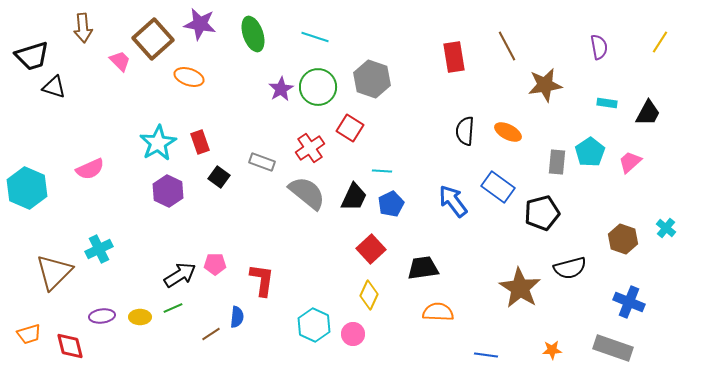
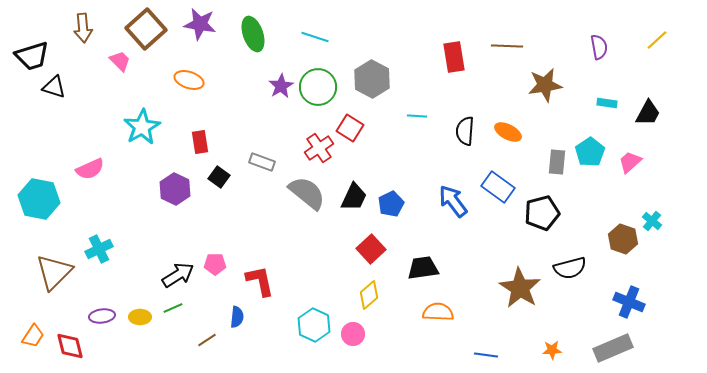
brown square at (153, 39): moved 7 px left, 10 px up
yellow line at (660, 42): moved 3 px left, 2 px up; rotated 15 degrees clockwise
brown line at (507, 46): rotated 60 degrees counterclockwise
orange ellipse at (189, 77): moved 3 px down
gray hexagon at (372, 79): rotated 9 degrees clockwise
purple star at (281, 89): moved 3 px up
red rectangle at (200, 142): rotated 10 degrees clockwise
cyan star at (158, 143): moved 16 px left, 16 px up
red cross at (310, 148): moved 9 px right
cyan line at (382, 171): moved 35 px right, 55 px up
cyan hexagon at (27, 188): moved 12 px right, 11 px down; rotated 12 degrees counterclockwise
purple hexagon at (168, 191): moved 7 px right, 2 px up
cyan cross at (666, 228): moved 14 px left, 7 px up
black arrow at (180, 275): moved 2 px left
red L-shape at (262, 280): moved 2 px left, 1 px down; rotated 20 degrees counterclockwise
yellow diamond at (369, 295): rotated 24 degrees clockwise
orange trapezoid at (29, 334): moved 4 px right, 2 px down; rotated 40 degrees counterclockwise
brown line at (211, 334): moved 4 px left, 6 px down
gray rectangle at (613, 348): rotated 42 degrees counterclockwise
